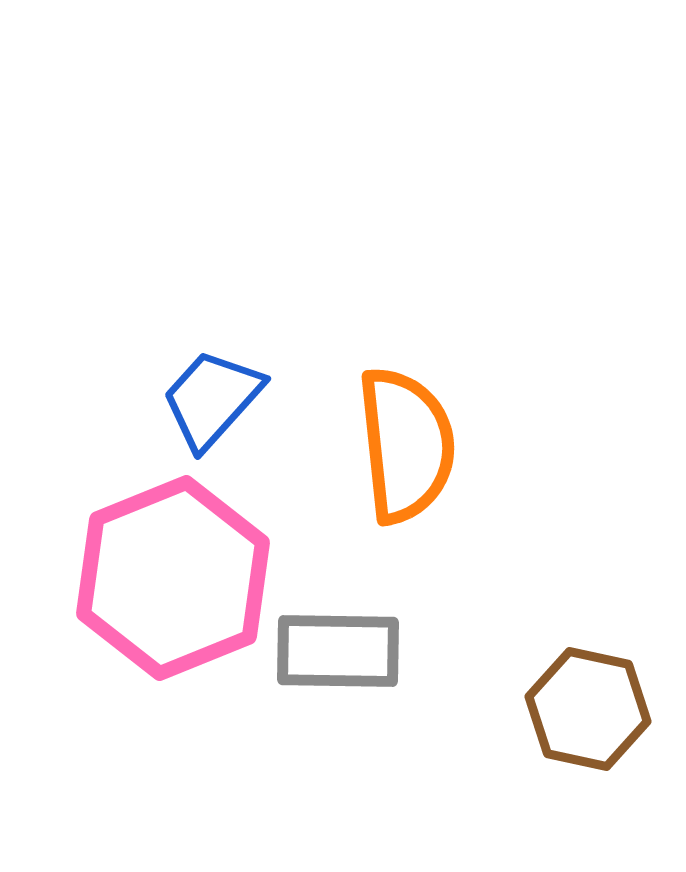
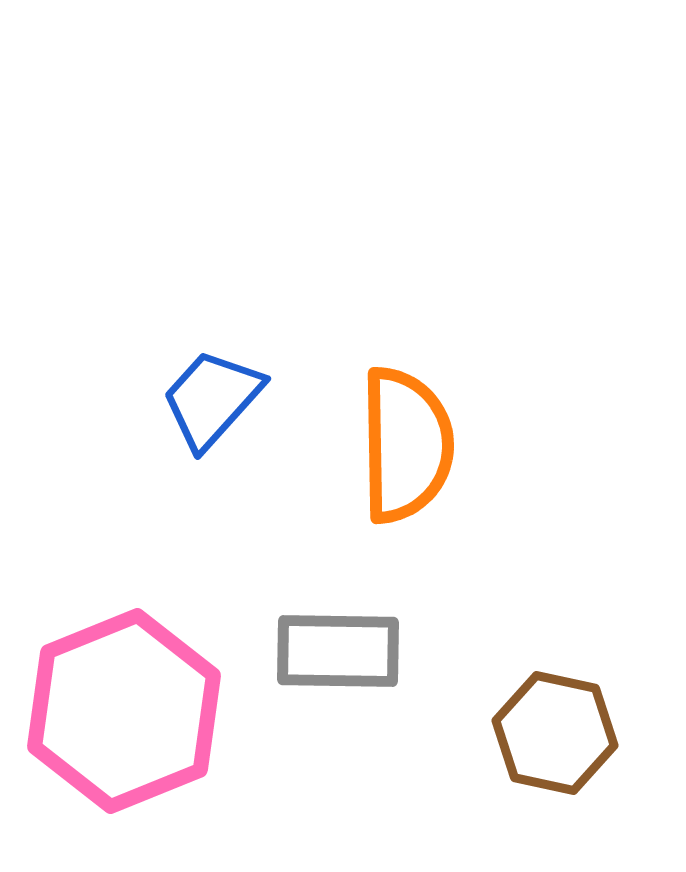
orange semicircle: rotated 5 degrees clockwise
pink hexagon: moved 49 px left, 133 px down
brown hexagon: moved 33 px left, 24 px down
